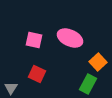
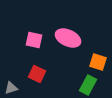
pink ellipse: moved 2 px left
orange square: rotated 30 degrees counterclockwise
green rectangle: moved 1 px down
gray triangle: rotated 40 degrees clockwise
